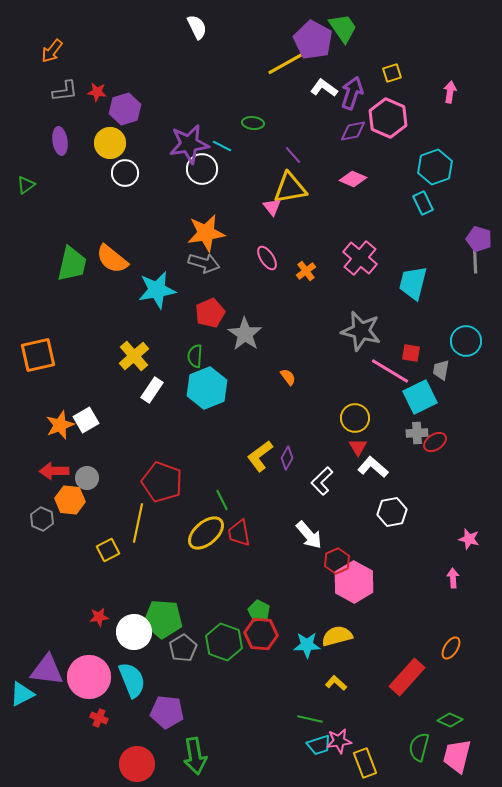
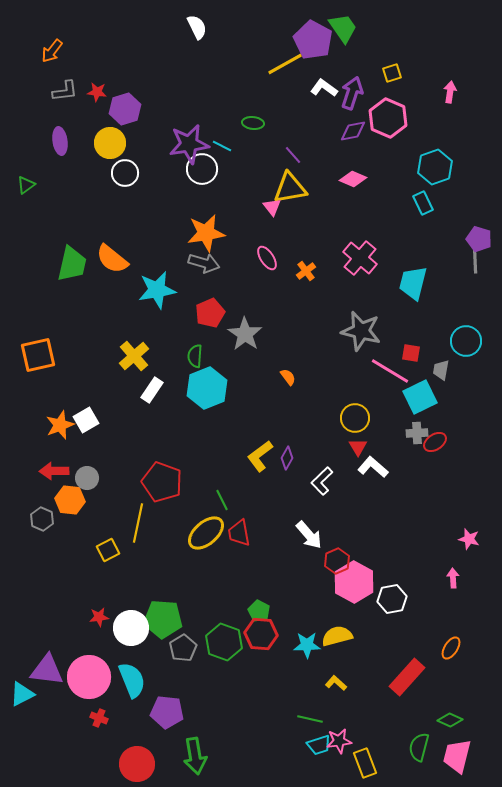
white hexagon at (392, 512): moved 87 px down
white circle at (134, 632): moved 3 px left, 4 px up
